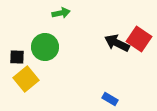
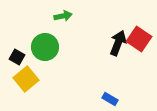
green arrow: moved 2 px right, 3 px down
black arrow: moved 1 px right; rotated 85 degrees clockwise
black square: rotated 28 degrees clockwise
